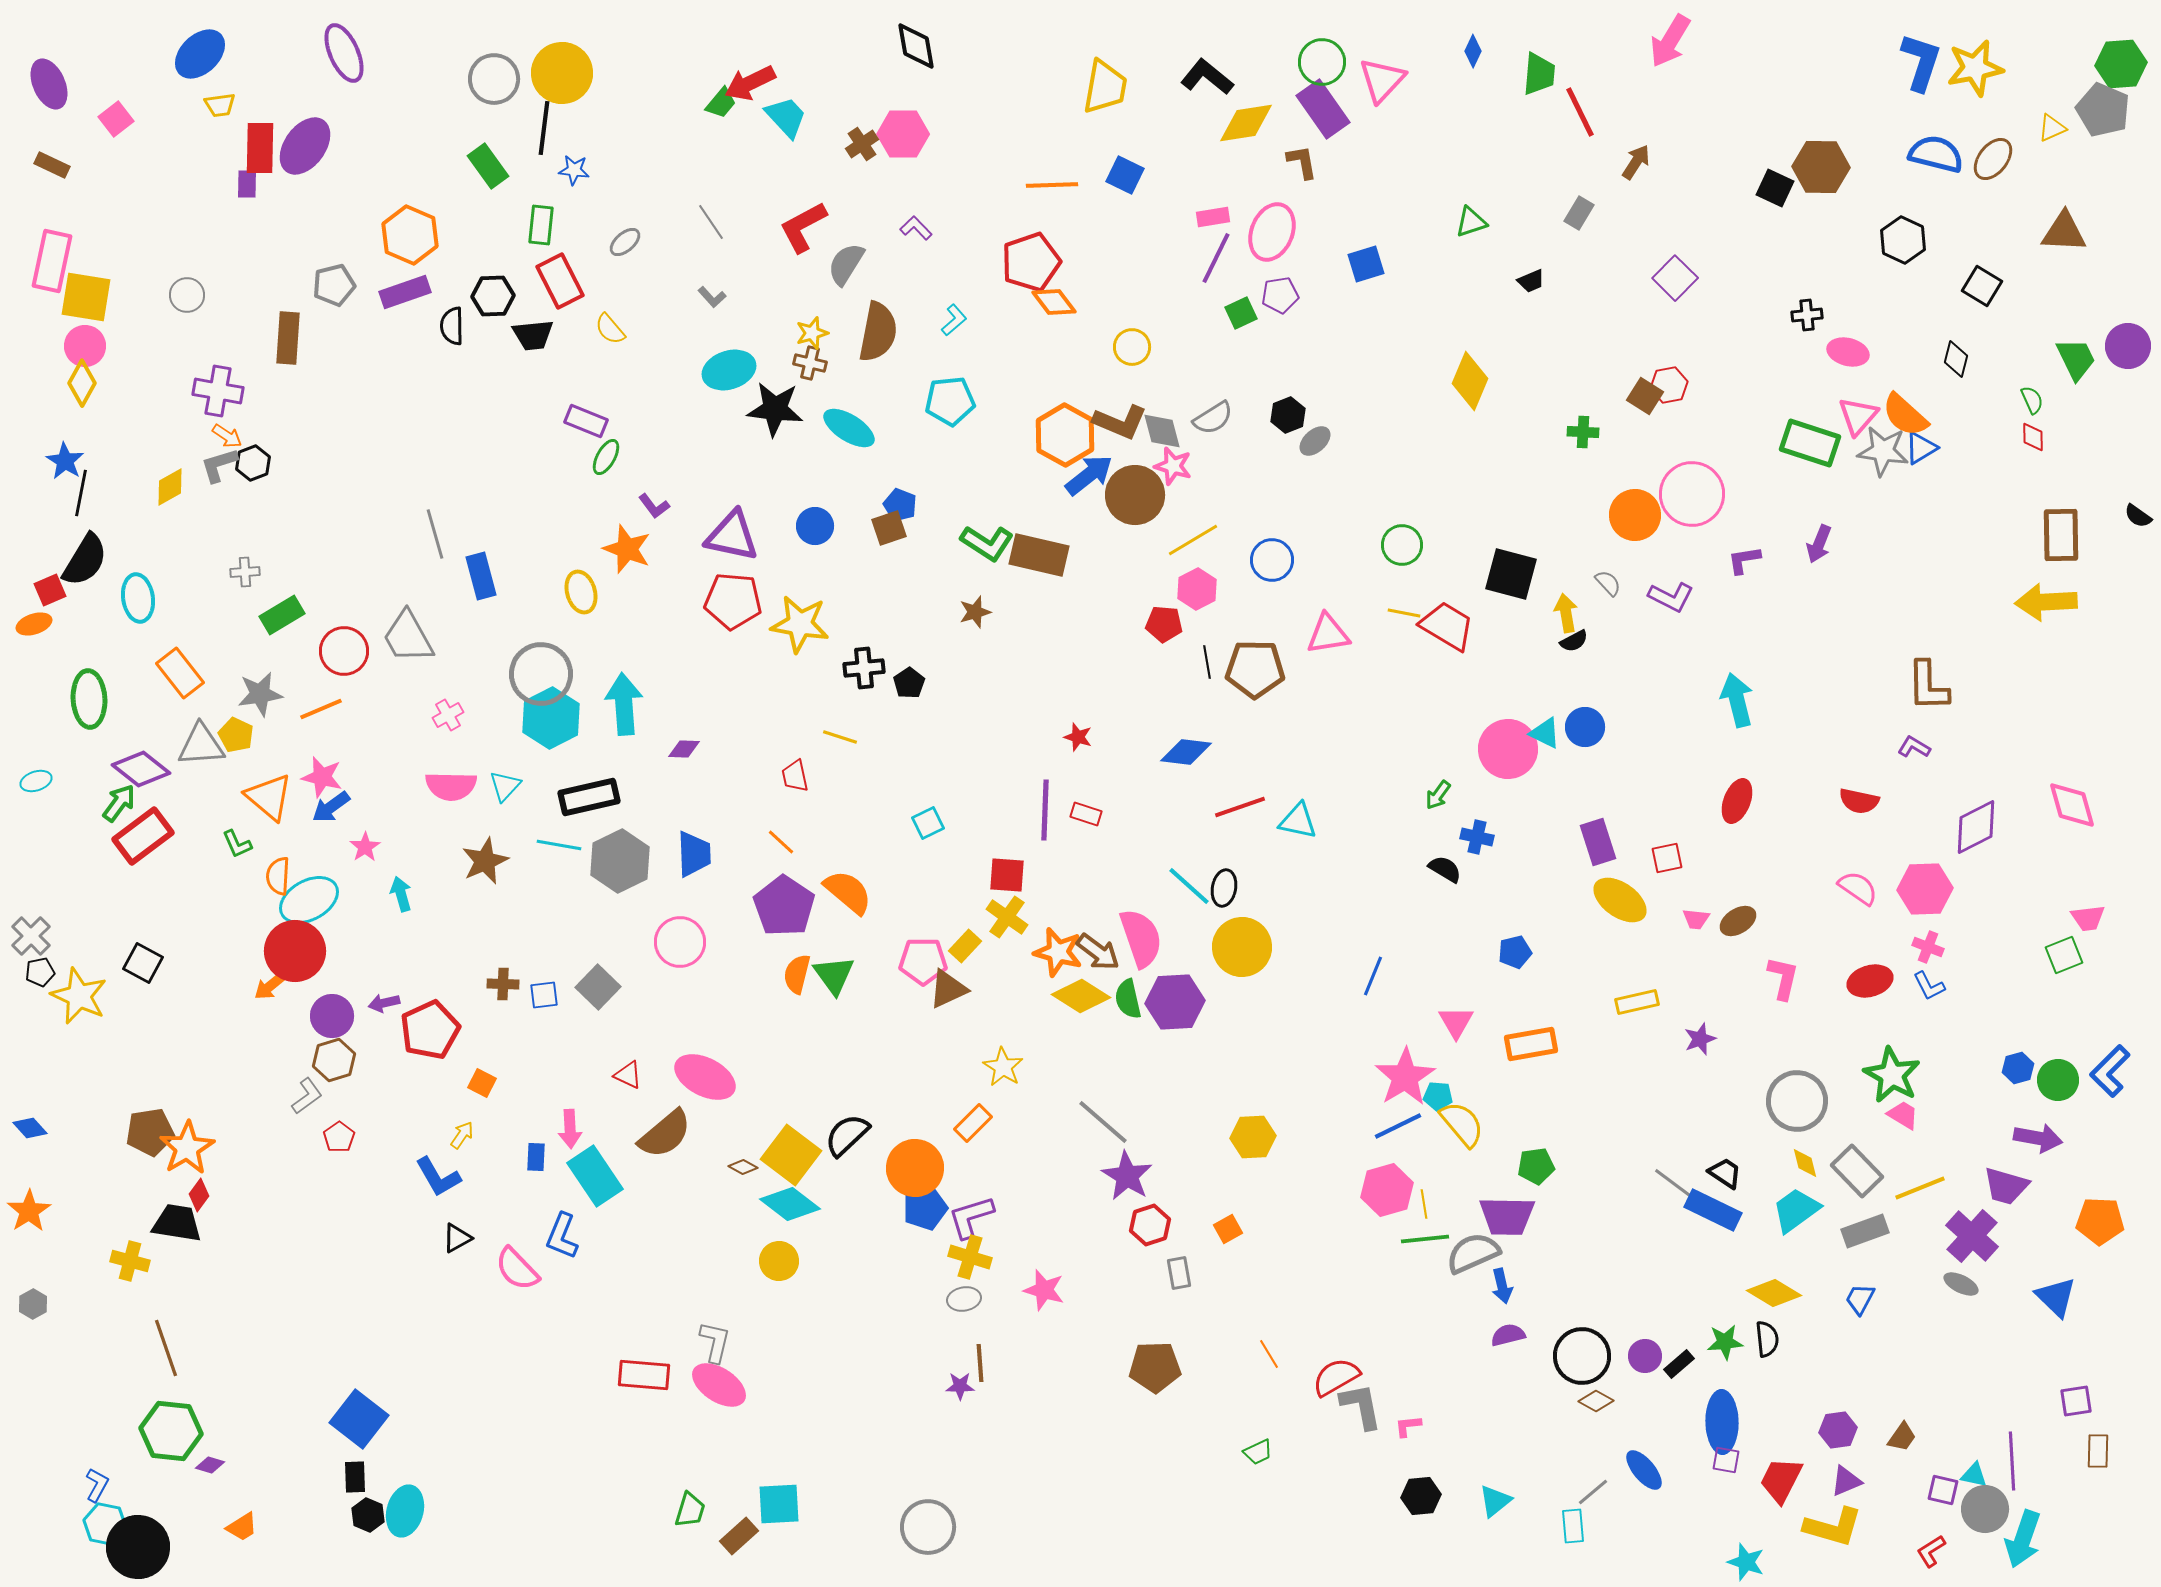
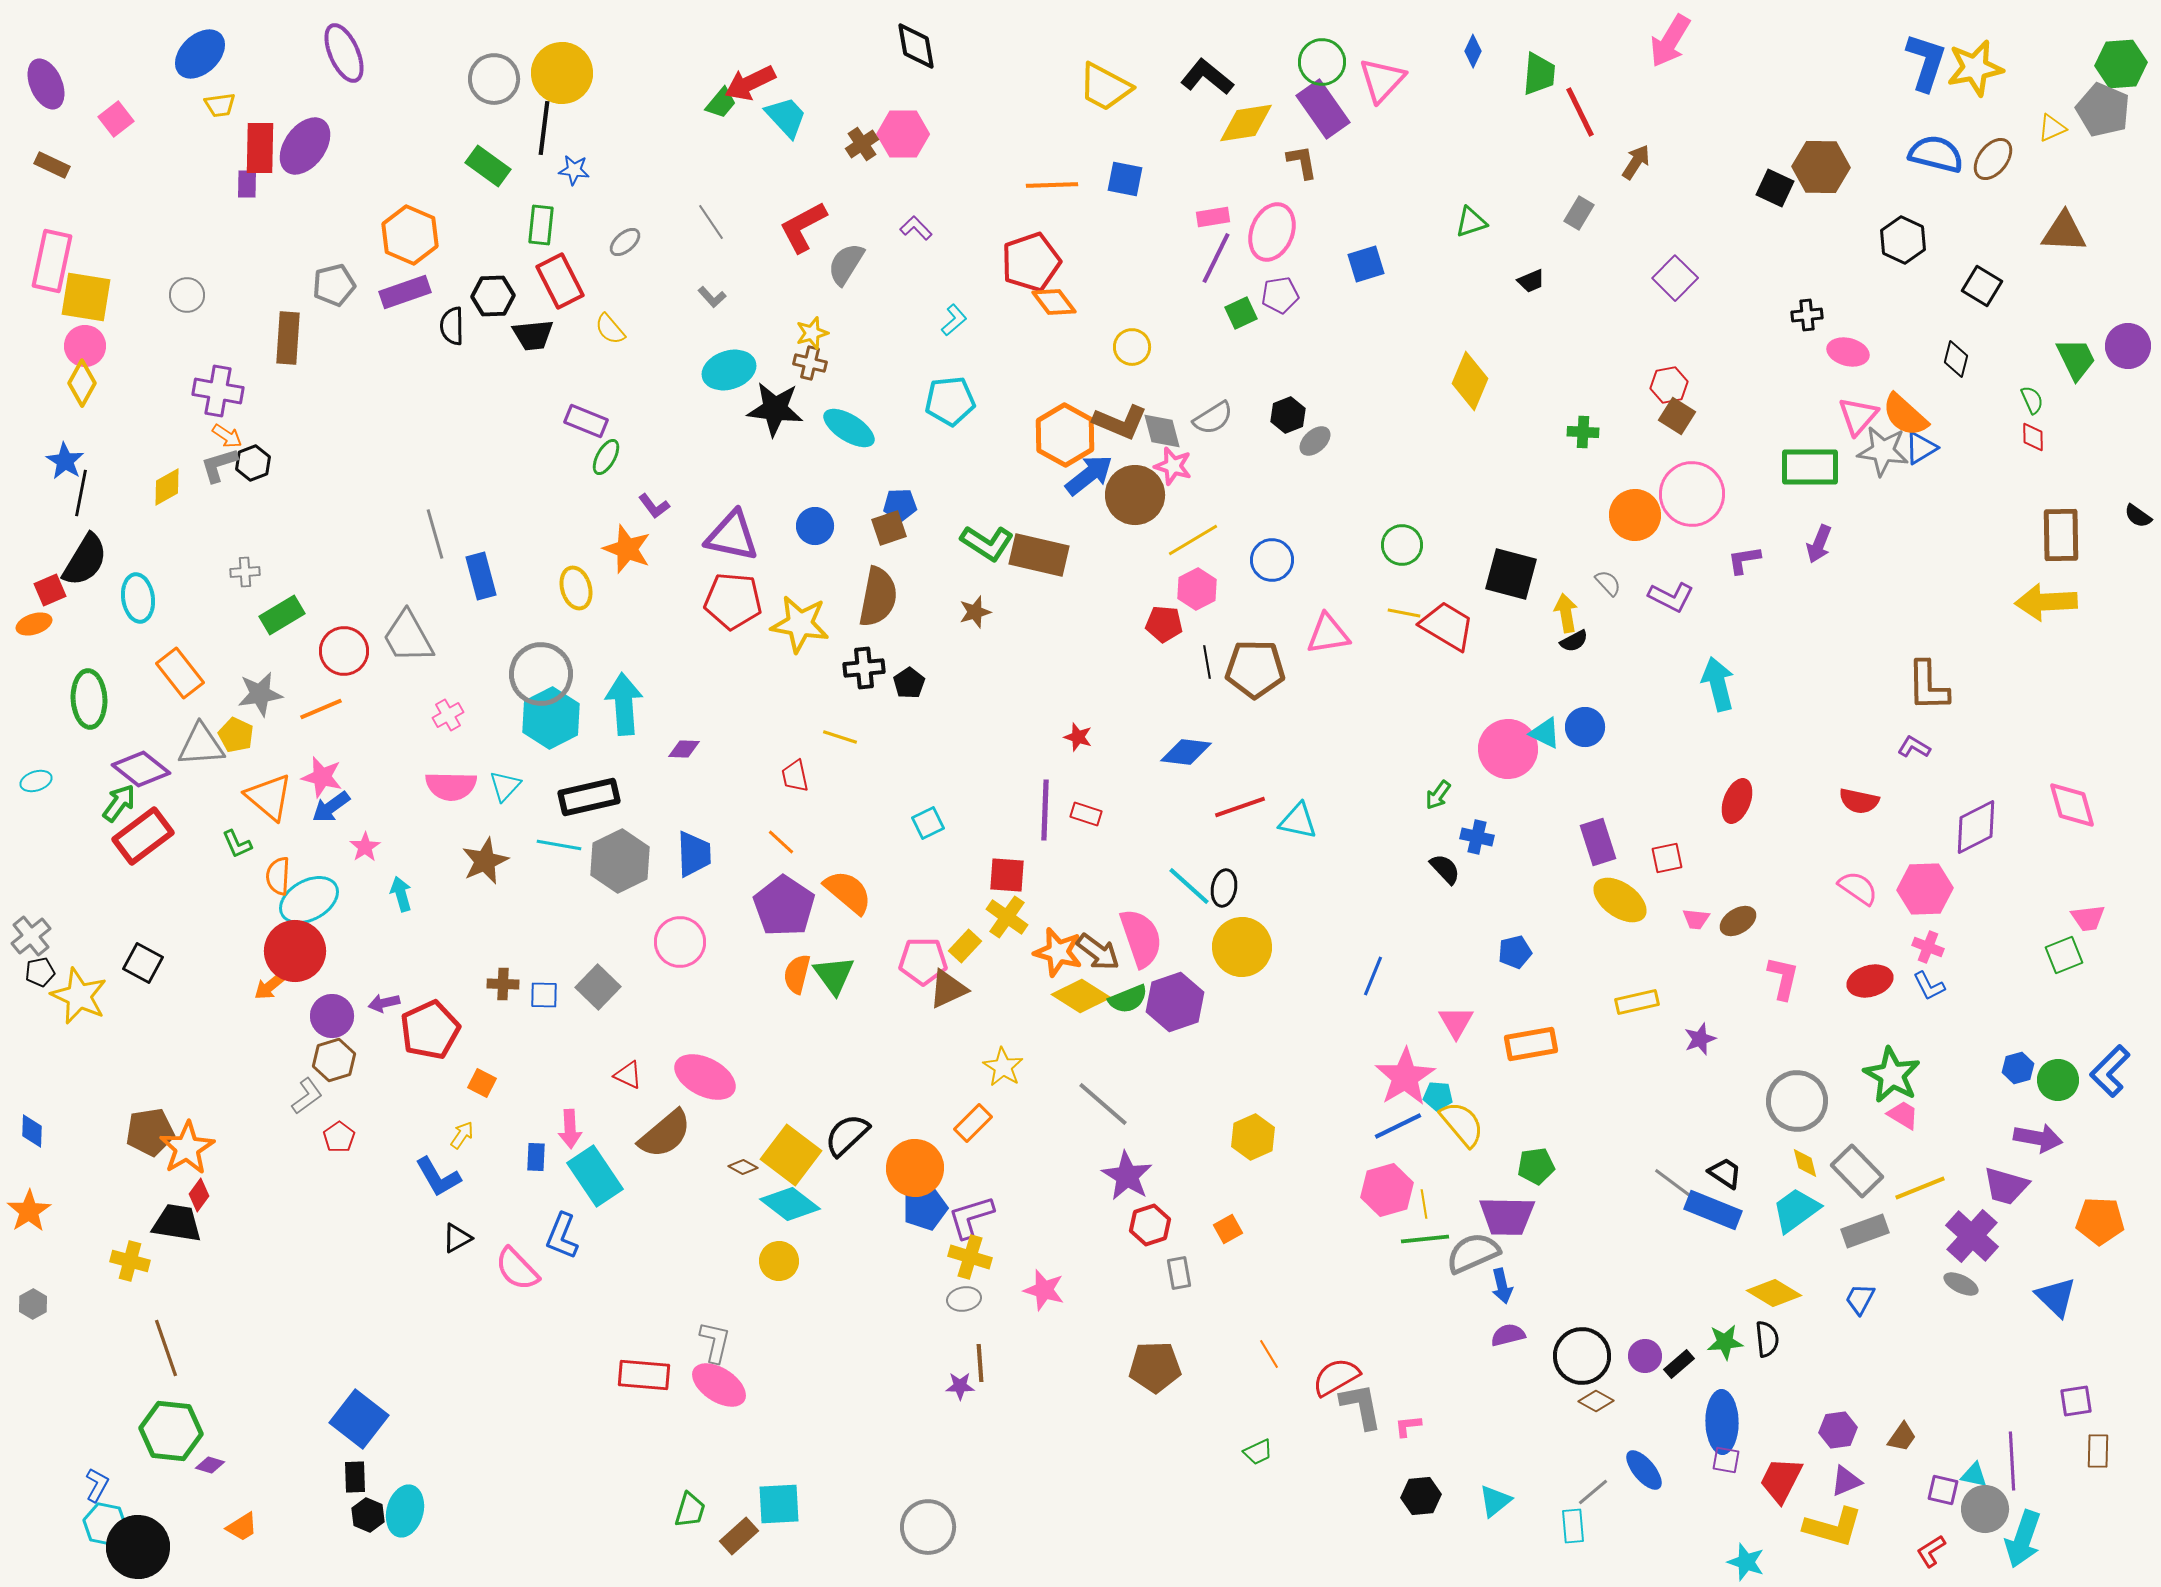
blue L-shape at (1921, 62): moved 5 px right
purple ellipse at (49, 84): moved 3 px left
yellow trapezoid at (1105, 87): rotated 108 degrees clockwise
green rectangle at (488, 166): rotated 18 degrees counterclockwise
blue square at (1125, 175): moved 4 px down; rotated 15 degrees counterclockwise
brown semicircle at (878, 332): moved 265 px down
brown square at (1645, 396): moved 32 px right, 20 px down
green rectangle at (1810, 443): moved 24 px down; rotated 18 degrees counterclockwise
yellow diamond at (170, 487): moved 3 px left
blue pentagon at (900, 505): rotated 24 degrees counterclockwise
yellow ellipse at (581, 592): moved 5 px left, 4 px up
cyan arrow at (1737, 700): moved 19 px left, 16 px up
black semicircle at (1445, 869): rotated 16 degrees clockwise
gray cross at (31, 936): rotated 6 degrees clockwise
blue square at (544, 995): rotated 8 degrees clockwise
green semicircle at (1128, 999): rotated 99 degrees counterclockwise
purple hexagon at (1175, 1002): rotated 16 degrees counterclockwise
gray line at (1103, 1122): moved 18 px up
blue diamond at (30, 1128): moved 2 px right, 3 px down; rotated 44 degrees clockwise
yellow hexagon at (1253, 1137): rotated 21 degrees counterclockwise
blue rectangle at (1713, 1210): rotated 4 degrees counterclockwise
